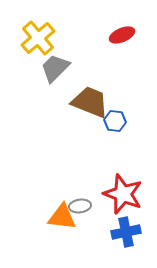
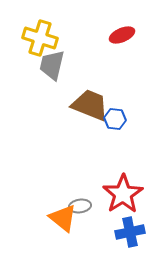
yellow cross: moved 2 px right; rotated 32 degrees counterclockwise
gray trapezoid: moved 3 px left, 3 px up; rotated 32 degrees counterclockwise
brown trapezoid: moved 3 px down
blue hexagon: moved 2 px up
red star: rotated 18 degrees clockwise
orange triangle: moved 1 px right, 1 px down; rotated 32 degrees clockwise
blue cross: moved 4 px right
